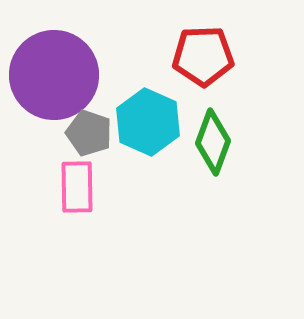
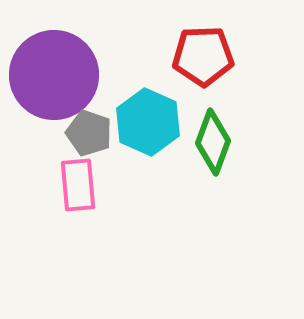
pink rectangle: moved 1 px right, 2 px up; rotated 4 degrees counterclockwise
